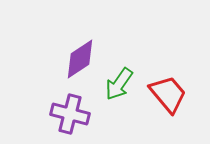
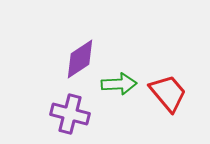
green arrow: rotated 128 degrees counterclockwise
red trapezoid: moved 1 px up
